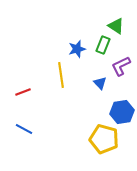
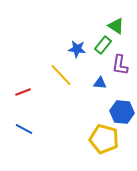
green rectangle: rotated 18 degrees clockwise
blue star: rotated 24 degrees clockwise
purple L-shape: moved 1 px left, 1 px up; rotated 55 degrees counterclockwise
yellow line: rotated 35 degrees counterclockwise
blue triangle: rotated 40 degrees counterclockwise
blue hexagon: rotated 15 degrees clockwise
